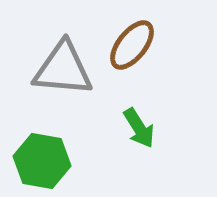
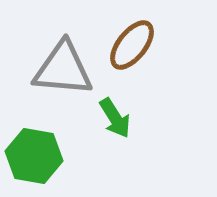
green arrow: moved 24 px left, 10 px up
green hexagon: moved 8 px left, 5 px up
